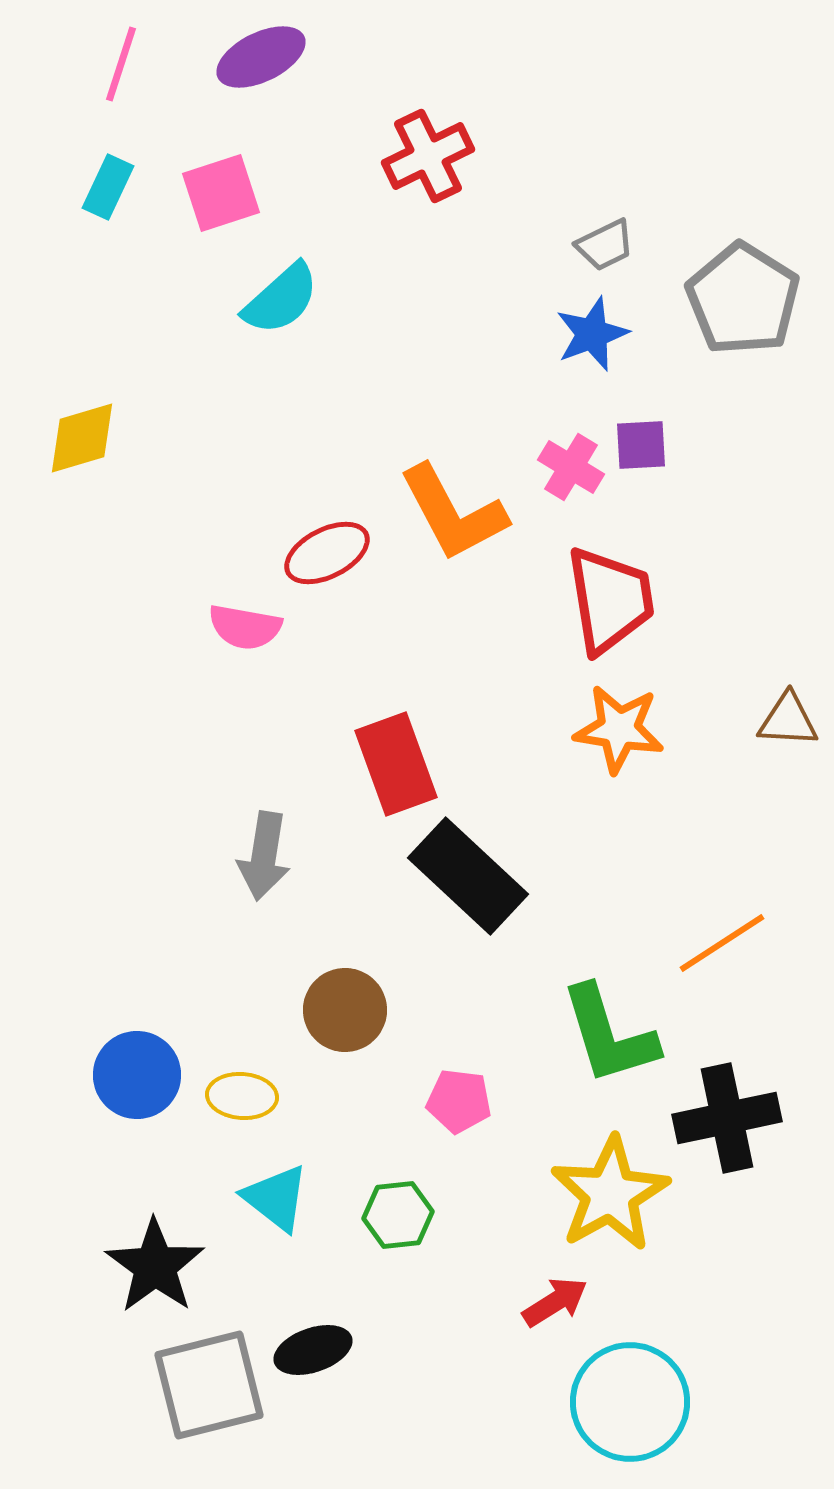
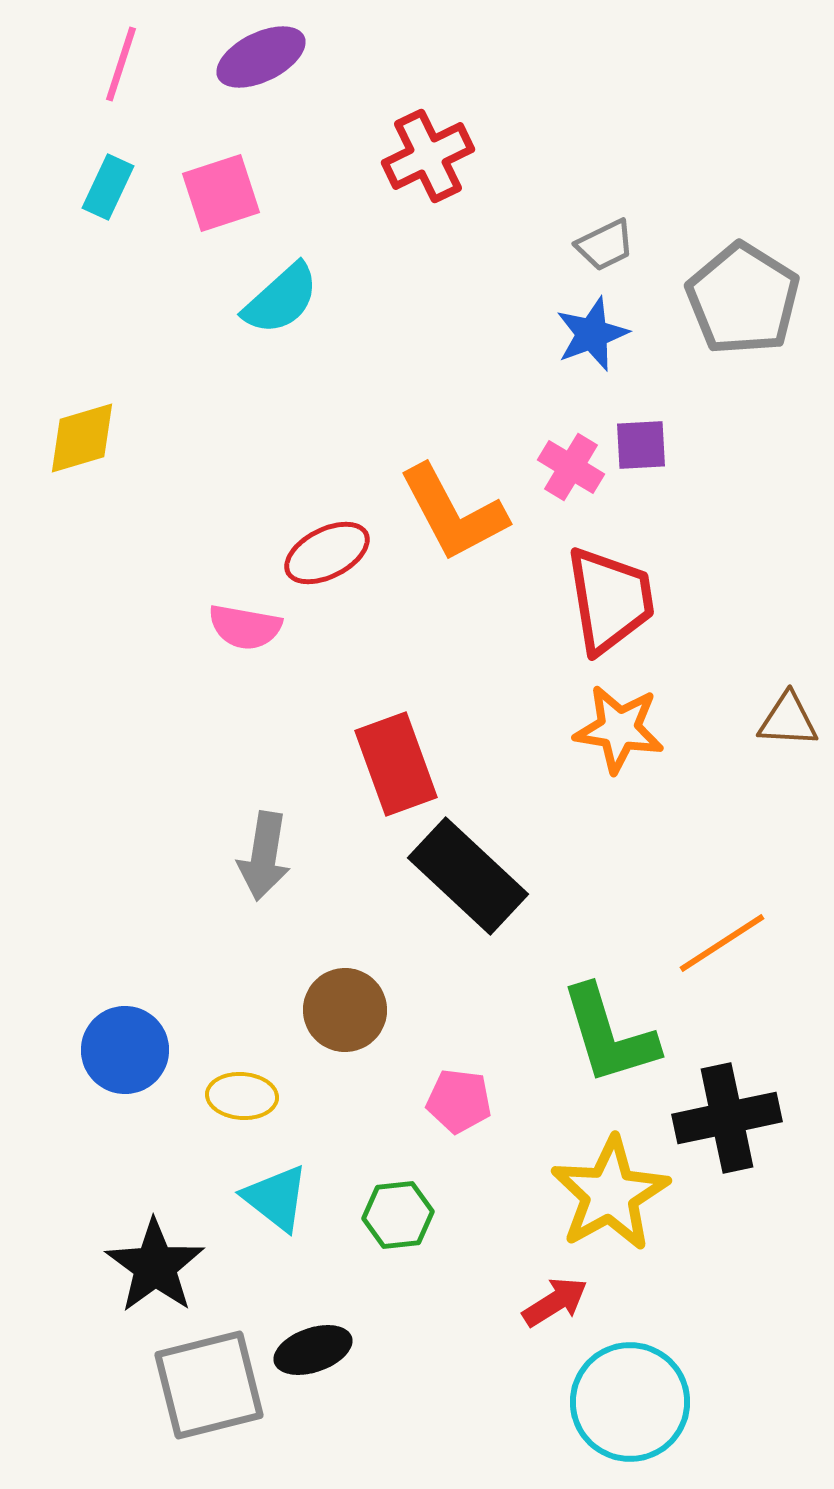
blue circle: moved 12 px left, 25 px up
